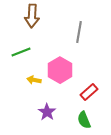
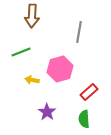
pink hexagon: moved 1 px up; rotated 15 degrees clockwise
yellow arrow: moved 2 px left
green semicircle: moved 1 px up; rotated 18 degrees clockwise
